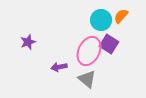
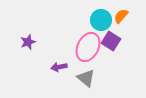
purple square: moved 2 px right, 3 px up
pink ellipse: moved 1 px left, 4 px up
gray triangle: moved 1 px left, 1 px up
